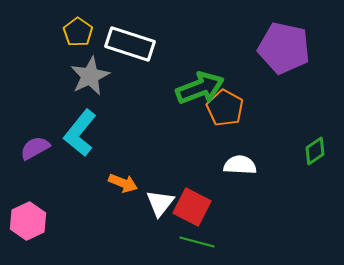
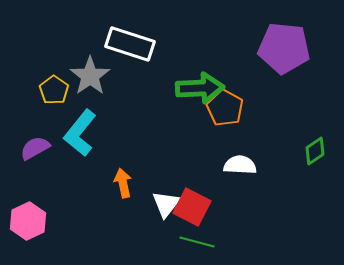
yellow pentagon: moved 24 px left, 58 px down
purple pentagon: rotated 6 degrees counterclockwise
gray star: rotated 9 degrees counterclockwise
green arrow: rotated 18 degrees clockwise
orange arrow: rotated 124 degrees counterclockwise
white triangle: moved 6 px right, 1 px down
